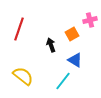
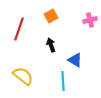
orange square: moved 21 px left, 18 px up
cyan line: rotated 42 degrees counterclockwise
